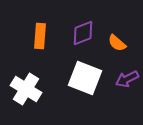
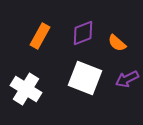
orange rectangle: rotated 25 degrees clockwise
